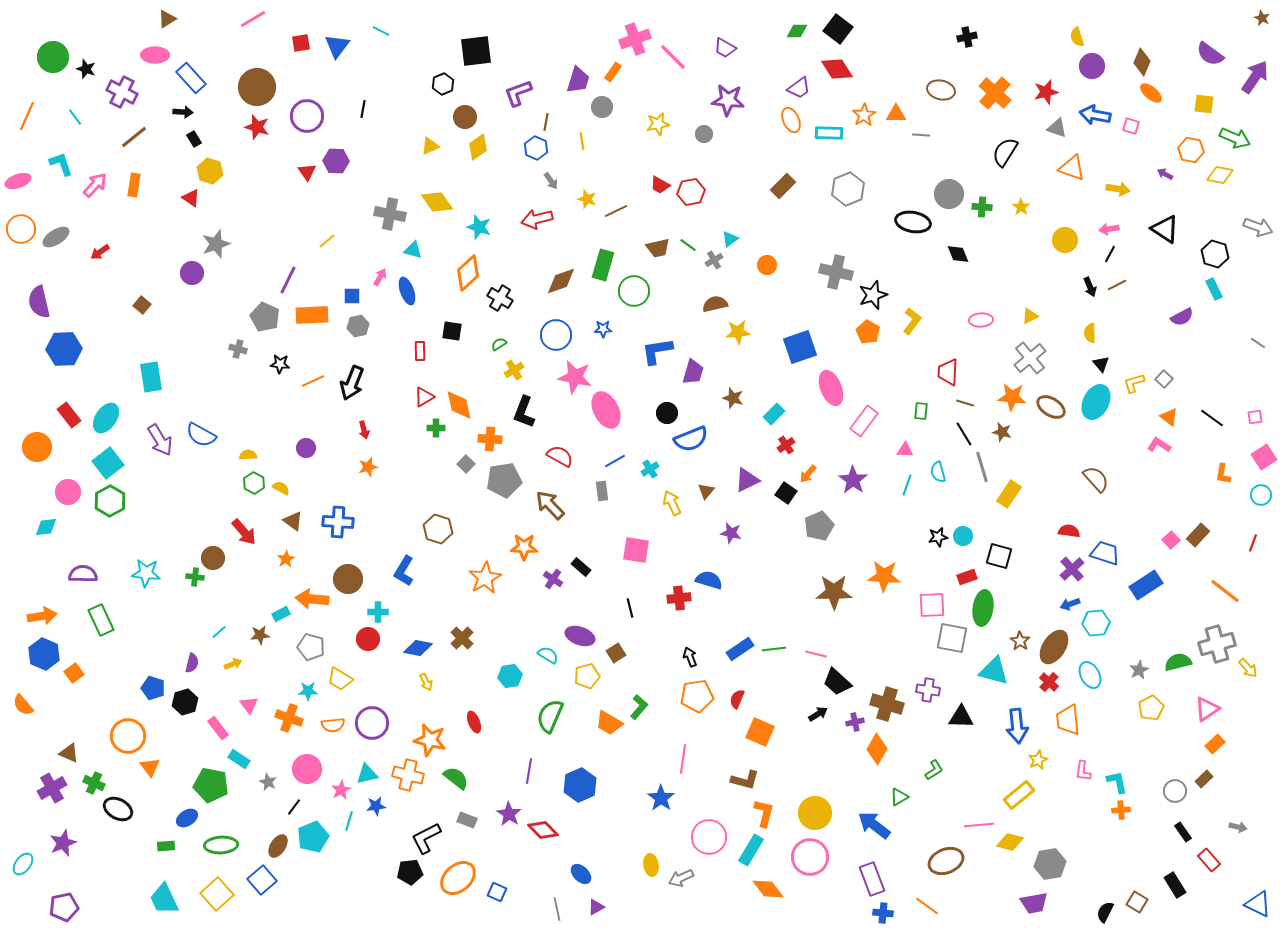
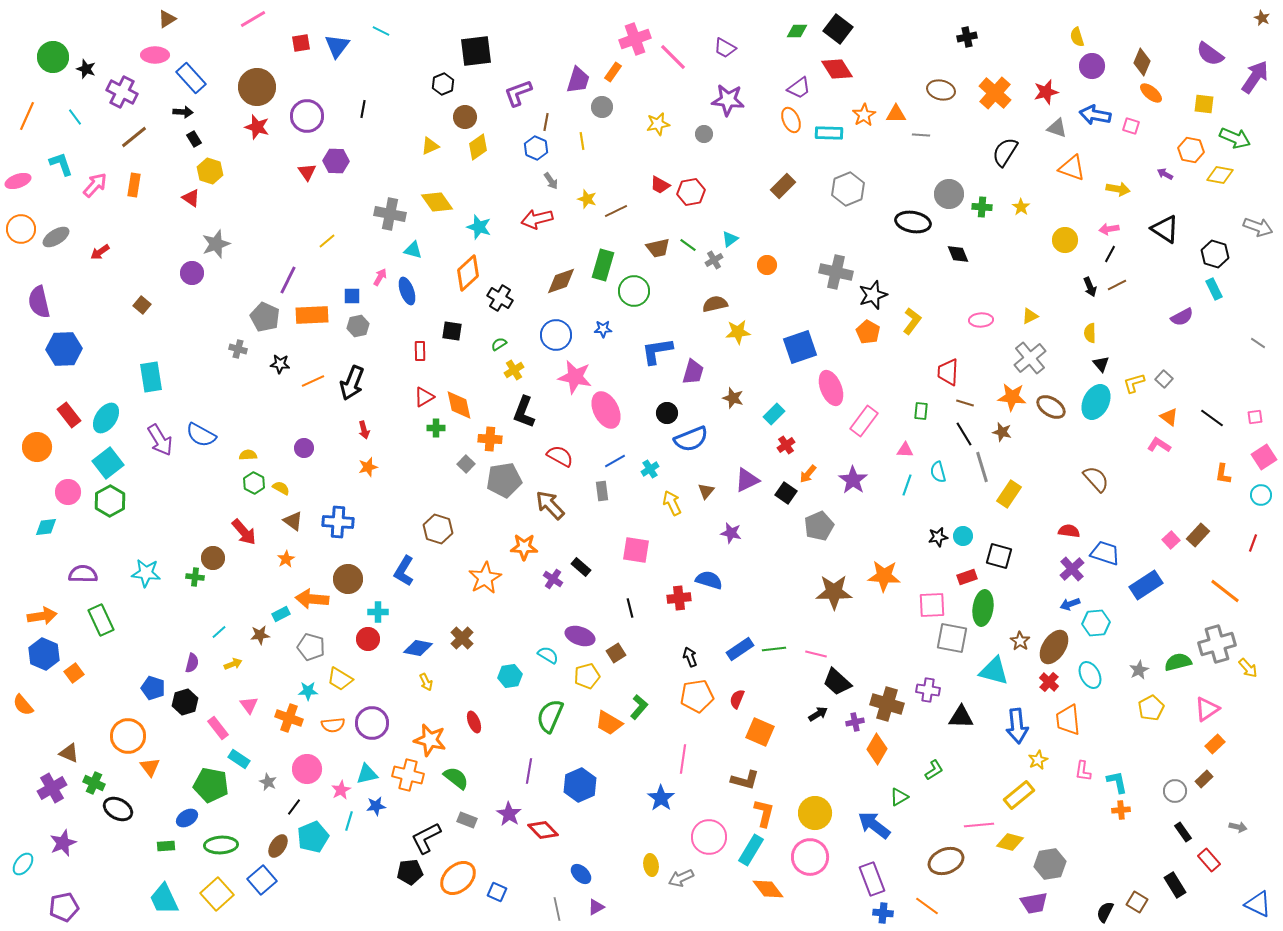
purple circle at (306, 448): moved 2 px left
